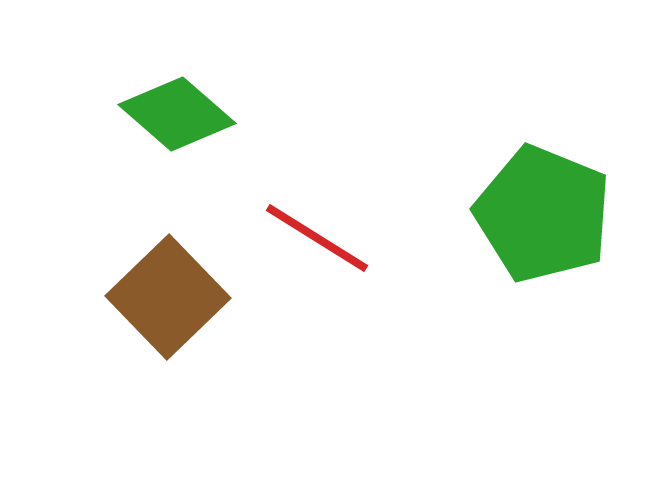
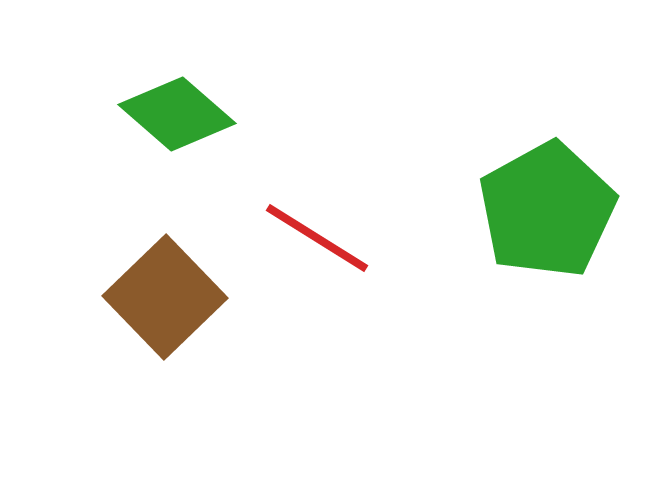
green pentagon: moved 4 px right, 4 px up; rotated 21 degrees clockwise
brown square: moved 3 px left
